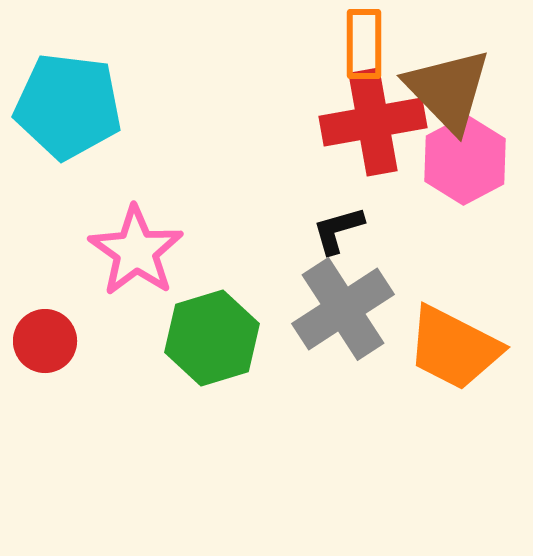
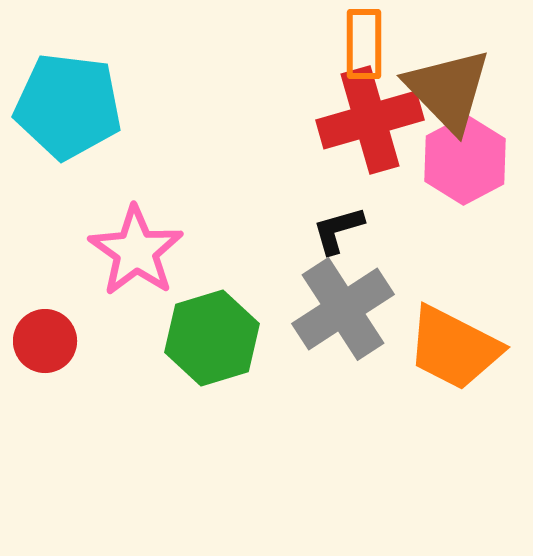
red cross: moved 3 px left, 2 px up; rotated 6 degrees counterclockwise
